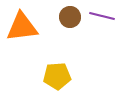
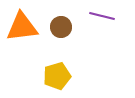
brown circle: moved 9 px left, 10 px down
yellow pentagon: rotated 12 degrees counterclockwise
